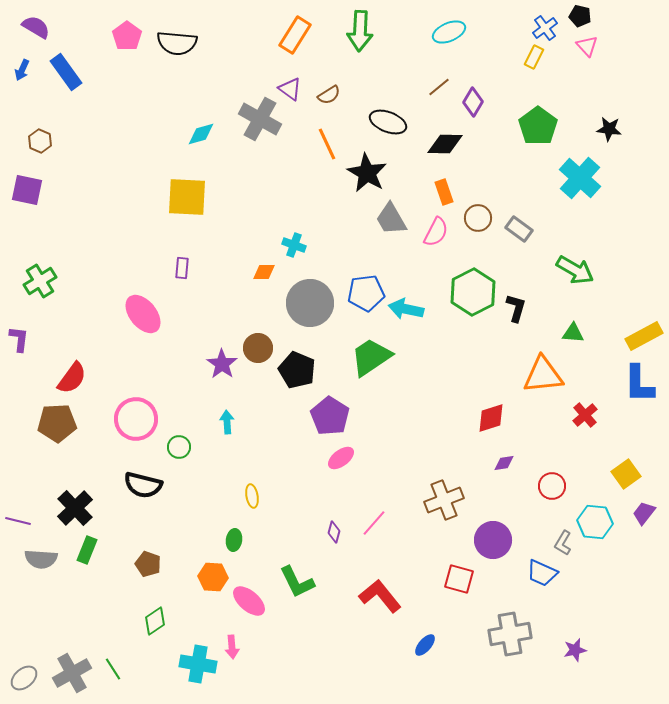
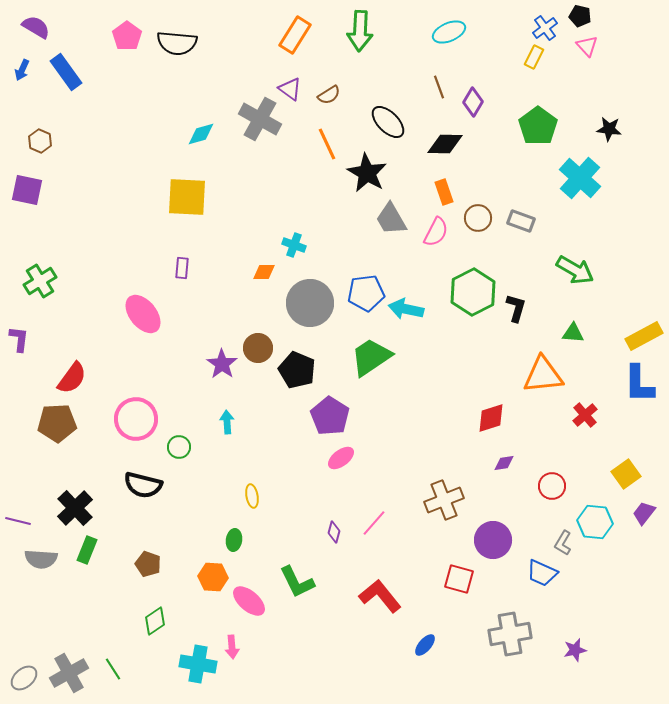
brown line at (439, 87): rotated 70 degrees counterclockwise
black ellipse at (388, 122): rotated 24 degrees clockwise
gray rectangle at (519, 229): moved 2 px right, 8 px up; rotated 16 degrees counterclockwise
gray cross at (72, 673): moved 3 px left
